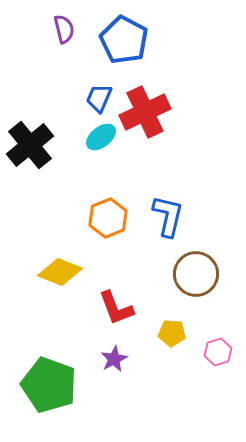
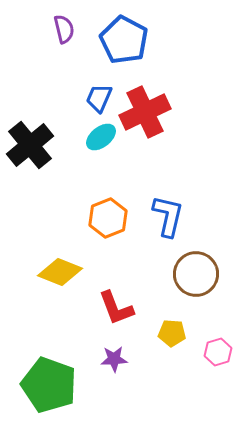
purple star: rotated 24 degrees clockwise
